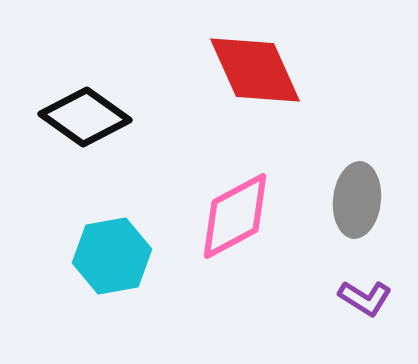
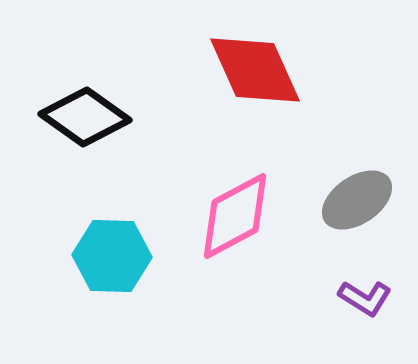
gray ellipse: rotated 50 degrees clockwise
cyan hexagon: rotated 12 degrees clockwise
